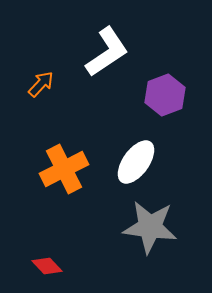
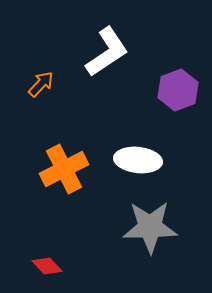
purple hexagon: moved 13 px right, 5 px up
white ellipse: moved 2 px right, 2 px up; rotated 60 degrees clockwise
gray star: rotated 8 degrees counterclockwise
